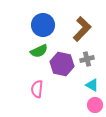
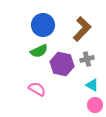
pink semicircle: rotated 114 degrees clockwise
